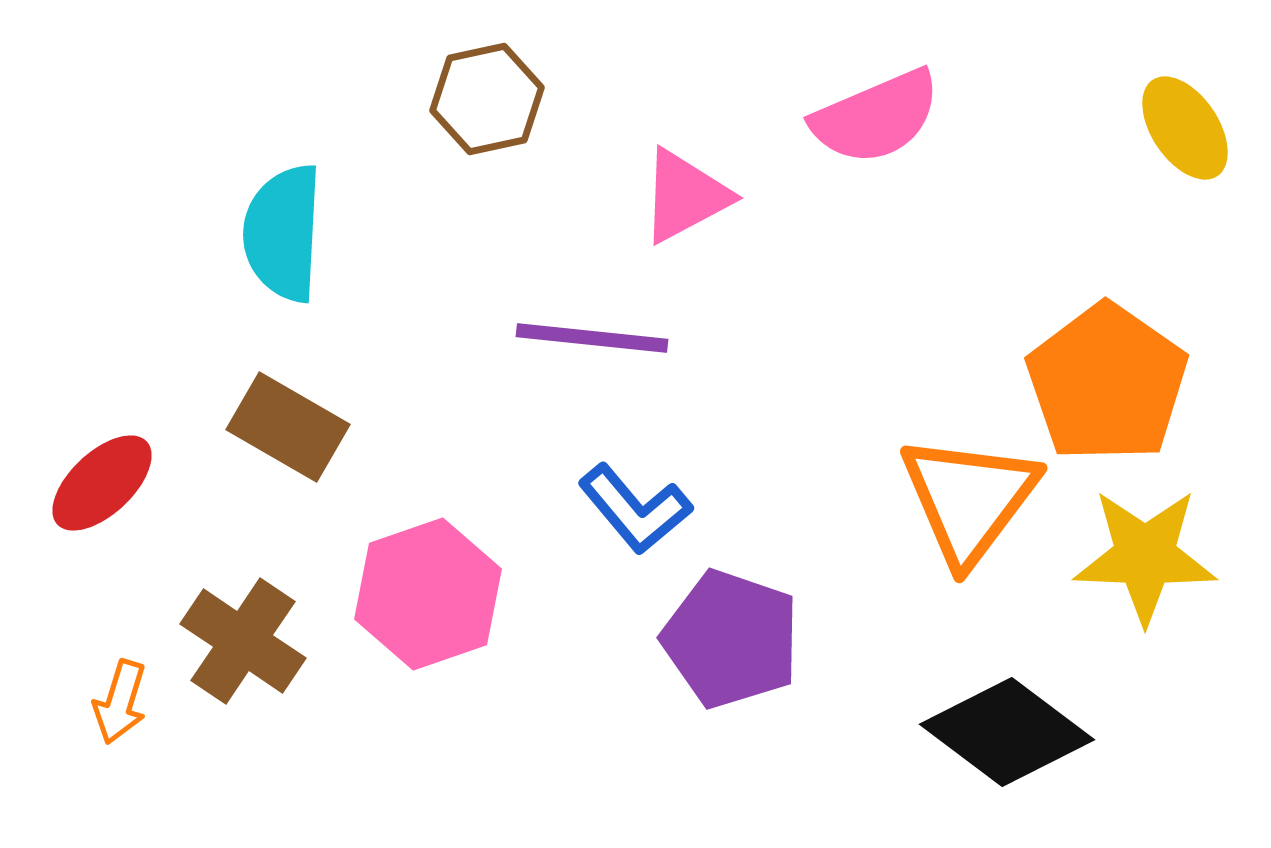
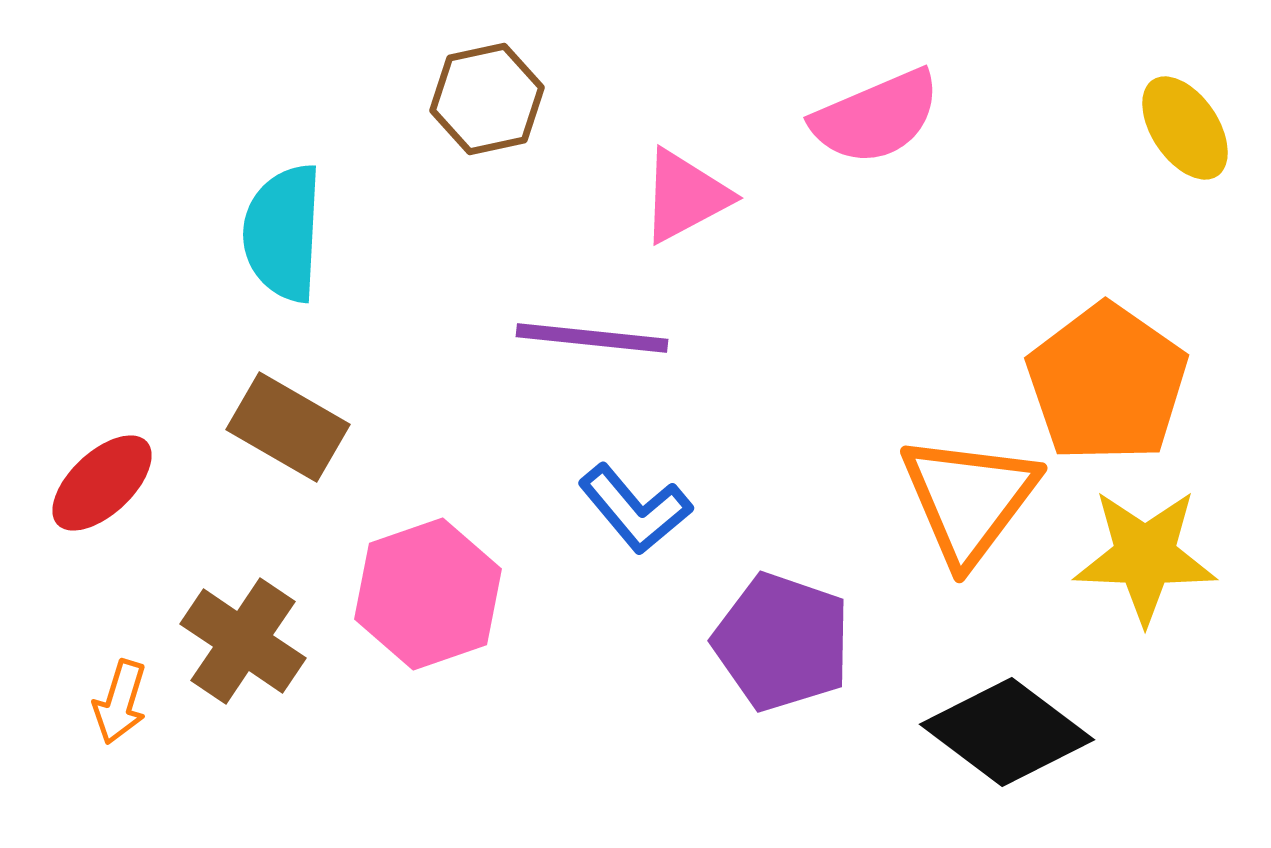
purple pentagon: moved 51 px right, 3 px down
